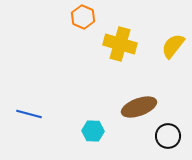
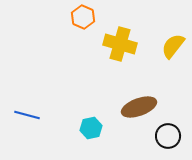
blue line: moved 2 px left, 1 px down
cyan hexagon: moved 2 px left, 3 px up; rotated 15 degrees counterclockwise
